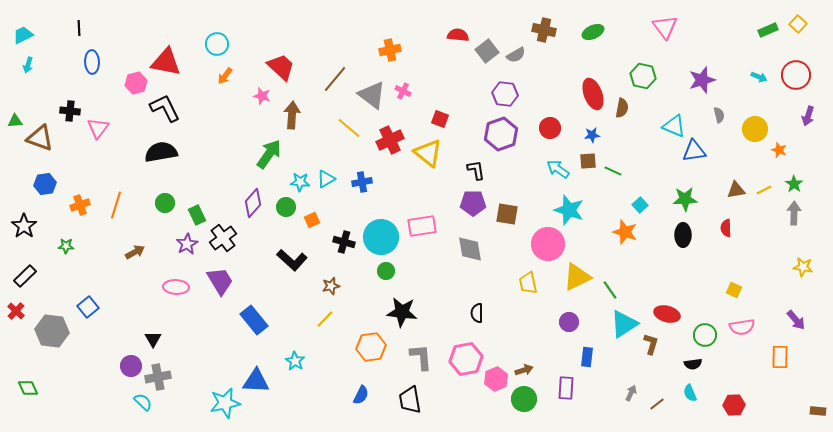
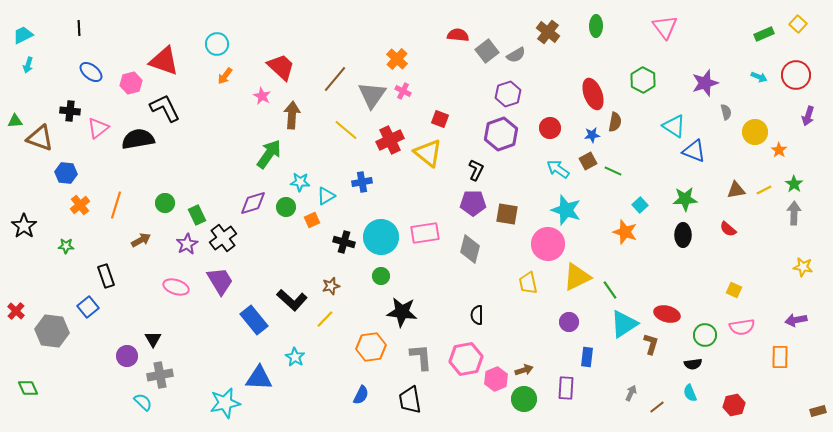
brown cross at (544, 30): moved 4 px right, 2 px down; rotated 25 degrees clockwise
green rectangle at (768, 30): moved 4 px left, 4 px down
green ellipse at (593, 32): moved 3 px right, 6 px up; rotated 65 degrees counterclockwise
orange cross at (390, 50): moved 7 px right, 9 px down; rotated 35 degrees counterclockwise
blue ellipse at (92, 62): moved 1 px left, 10 px down; rotated 50 degrees counterclockwise
red triangle at (166, 62): moved 2 px left, 1 px up; rotated 8 degrees clockwise
green hexagon at (643, 76): moved 4 px down; rotated 15 degrees clockwise
purple star at (702, 80): moved 3 px right, 3 px down
pink hexagon at (136, 83): moved 5 px left
purple hexagon at (505, 94): moved 3 px right; rotated 25 degrees counterclockwise
gray triangle at (372, 95): rotated 28 degrees clockwise
pink star at (262, 96): rotated 12 degrees clockwise
brown semicircle at (622, 108): moved 7 px left, 14 px down
gray semicircle at (719, 115): moved 7 px right, 3 px up
cyan triangle at (674, 126): rotated 10 degrees clockwise
pink triangle at (98, 128): rotated 15 degrees clockwise
yellow line at (349, 128): moved 3 px left, 2 px down
yellow circle at (755, 129): moved 3 px down
orange star at (779, 150): rotated 14 degrees clockwise
blue triangle at (694, 151): rotated 30 degrees clockwise
black semicircle at (161, 152): moved 23 px left, 13 px up
brown square at (588, 161): rotated 24 degrees counterclockwise
black L-shape at (476, 170): rotated 35 degrees clockwise
cyan triangle at (326, 179): moved 17 px down
blue hexagon at (45, 184): moved 21 px right, 11 px up; rotated 15 degrees clockwise
purple diamond at (253, 203): rotated 32 degrees clockwise
orange cross at (80, 205): rotated 18 degrees counterclockwise
cyan star at (569, 210): moved 3 px left
pink rectangle at (422, 226): moved 3 px right, 7 px down
red semicircle at (726, 228): moved 2 px right, 1 px down; rotated 48 degrees counterclockwise
gray diamond at (470, 249): rotated 24 degrees clockwise
brown arrow at (135, 252): moved 6 px right, 12 px up
black L-shape at (292, 260): moved 40 px down
green circle at (386, 271): moved 5 px left, 5 px down
black rectangle at (25, 276): moved 81 px right; rotated 65 degrees counterclockwise
pink ellipse at (176, 287): rotated 15 degrees clockwise
black semicircle at (477, 313): moved 2 px down
purple arrow at (796, 320): rotated 120 degrees clockwise
cyan star at (295, 361): moved 4 px up
purple circle at (131, 366): moved 4 px left, 10 px up
gray cross at (158, 377): moved 2 px right, 2 px up
blue triangle at (256, 381): moved 3 px right, 3 px up
brown line at (657, 404): moved 3 px down
red hexagon at (734, 405): rotated 10 degrees counterclockwise
brown rectangle at (818, 411): rotated 21 degrees counterclockwise
